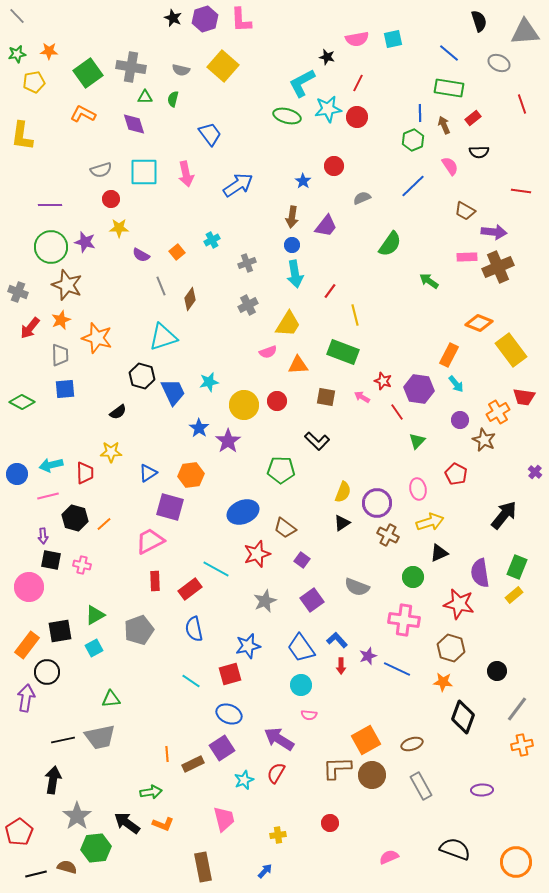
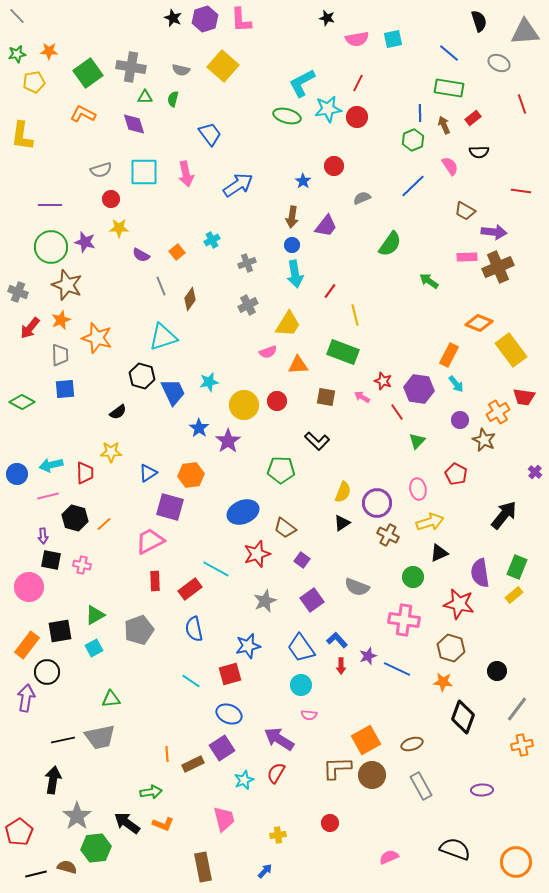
black star at (327, 57): moved 39 px up
